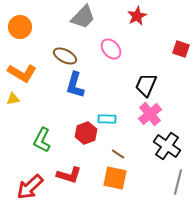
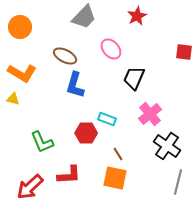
gray trapezoid: moved 1 px right
red square: moved 3 px right, 3 px down; rotated 12 degrees counterclockwise
black trapezoid: moved 12 px left, 7 px up
yellow triangle: rotated 24 degrees clockwise
cyan rectangle: rotated 18 degrees clockwise
red hexagon: rotated 20 degrees clockwise
green L-shape: moved 2 px down; rotated 50 degrees counterclockwise
brown line: rotated 24 degrees clockwise
red L-shape: rotated 20 degrees counterclockwise
